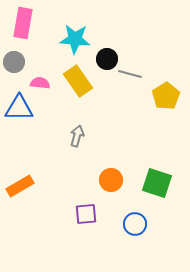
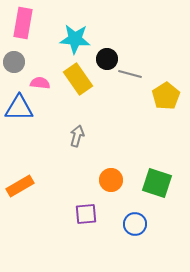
yellow rectangle: moved 2 px up
